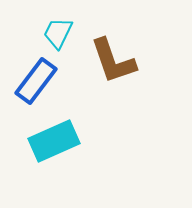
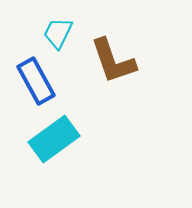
blue rectangle: rotated 66 degrees counterclockwise
cyan rectangle: moved 2 px up; rotated 12 degrees counterclockwise
